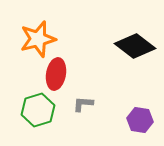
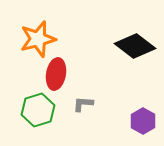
purple hexagon: moved 3 px right, 1 px down; rotated 20 degrees clockwise
